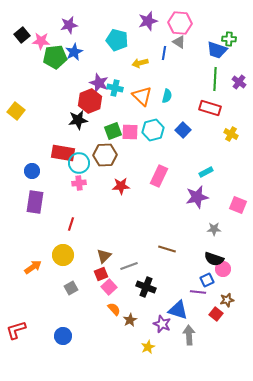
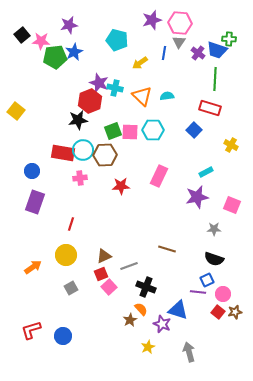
purple star at (148, 21): moved 4 px right, 1 px up
gray triangle at (179, 42): rotated 32 degrees clockwise
yellow arrow at (140, 63): rotated 21 degrees counterclockwise
purple cross at (239, 82): moved 41 px left, 29 px up
cyan semicircle at (167, 96): rotated 112 degrees counterclockwise
cyan hexagon at (153, 130): rotated 15 degrees clockwise
blue square at (183, 130): moved 11 px right
yellow cross at (231, 134): moved 11 px down
cyan circle at (79, 163): moved 4 px right, 13 px up
pink cross at (79, 183): moved 1 px right, 5 px up
purple rectangle at (35, 202): rotated 10 degrees clockwise
pink square at (238, 205): moved 6 px left
yellow circle at (63, 255): moved 3 px right
brown triangle at (104, 256): rotated 21 degrees clockwise
pink circle at (223, 269): moved 25 px down
brown star at (227, 300): moved 8 px right, 12 px down
orange semicircle at (114, 309): moved 27 px right
red square at (216, 314): moved 2 px right, 2 px up
red L-shape at (16, 330): moved 15 px right
gray arrow at (189, 335): moved 17 px down; rotated 12 degrees counterclockwise
